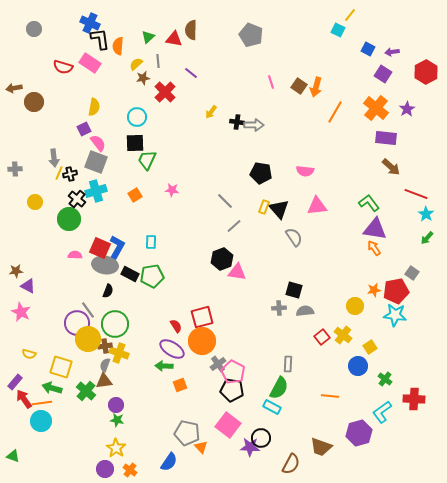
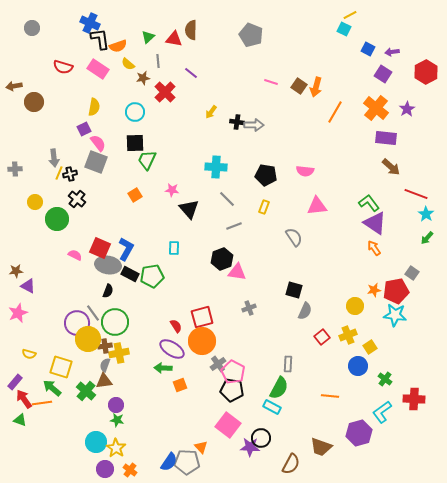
yellow line at (350, 15): rotated 24 degrees clockwise
gray circle at (34, 29): moved 2 px left, 1 px up
cyan square at (338, 30): moved 6 px right, 1 px up
orange semicircle at (118, 46): rotated 114 degrees counterclockwise
pink rectangle at (90, 63): moved 8 px right, 6 px down
yellow semicircle at (136, 64): moved 8 px left; rotated 96 degrees counterclockwise
pink line at (271, 82): rotated 56 degrees counterclockwise
brown arrow at (14, 88): moved 2 px up
cyan circle at (137, 117): moved 2 px left, 5 px up
black pentagon at (261, 173): moved 5 px right, 2 px down
cyan cross at (96, 191): moved 120 px right, 24 px up; rotated 20 degrees clockwise
gray line at (225, 201): moved 2 px right, 2 px up
black triangle at (279, 209): moved 90 px left
green circle at (69, 219): moved 12 px left
gray line at (234, 226): rotated 21 degrees clockwise
purple triangle at (375, 229): moved 6 px up; rotated 25 degrees clockwise
cyan rectangle at (151, 242): moved 23 px right, 6 px down
blue L-shape at (117, 247): moved 9 px right, 2 px down
pink semicircle at (75, 255): rotated 24 degrees clockwise
gray ellipse at (105, 265): moved 3 px right
gray cross at (279, 308): moved 30 px left; rotated 16 degrees counterclockwise
gray line at (88, 310): moved 5 px right, 3 px down
gray semicircle at (305, 311): rotated 120 degrees clockwise
pink star at (21, 312): moved 3 px left, 1 px down; rotated 24 degrees clockwise
green circle at (115, 324): moved 2 px up
yellow cross at (343, 335): moved 5 px right; rotated 30 degrees clockwise
yellow cross at (119, 353): rotated 30 degrees counterclockwise
green arrow at (164, 366): moved 1 px left, 2 px down
green arrow at (52, 388): rotated 24 degrees clockwise
cyan circle at (41, 421): moved 55 px right, 21 px down
gray pentagon at (187, 433): moved 29 px down; rotated 10 degrees counterclockwise
green triangle at (13, 456): moved 7 px right, 36 px up
